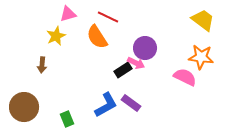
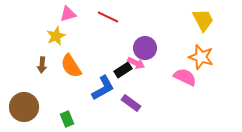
yellow trapezoid: rotated 25 degrees clockwise
orange semicircle: moved 26 px left, 29 px down
orange star: rotated 10 degrees clockwise
blue L-shape: moved 3 px left, 17 px up
